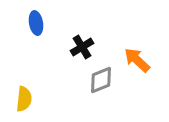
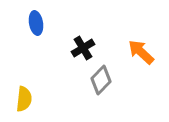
black cross: moved 1 px right, 1 px down
orange arrow: moved 4 px right, 8 px up
gray diamond: rotated 24 degrees counterclockwise
